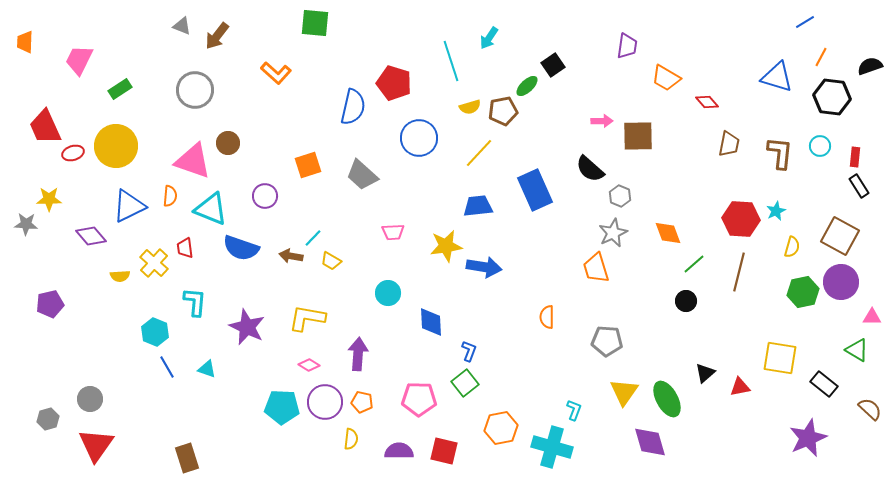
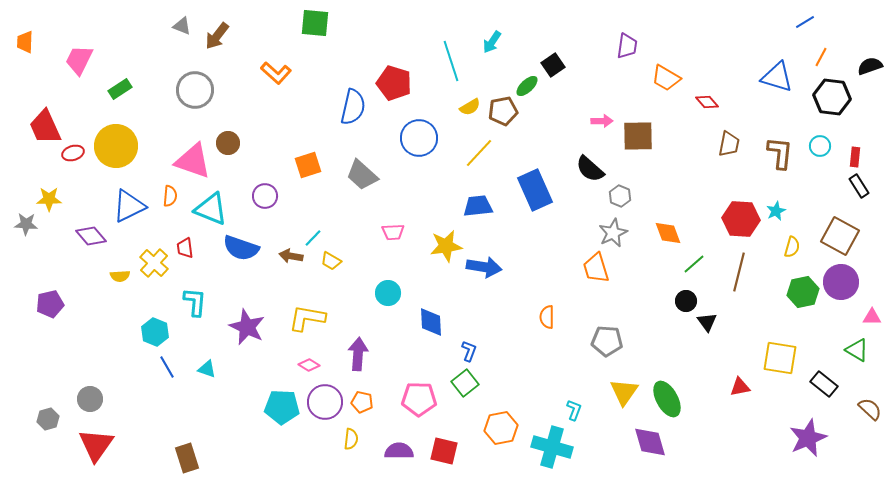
cyan arrow at (489, 38): moved 3 px right, 4 px down
yellow semicircle at (470, 107): rotated 15 degrees counterclockwise
black triangle at (705, 373): moved 2 px right, 51 px up; rotated 25 degrees counterclockwise
